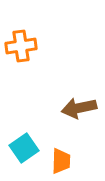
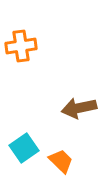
orange trapezoid: rotated 48 degrees counterclockwise
